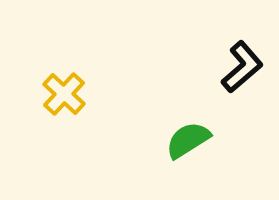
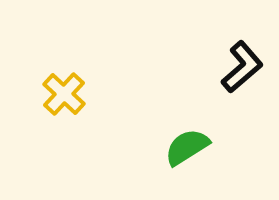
green semicircle: moved 1 px left, 7 px down
